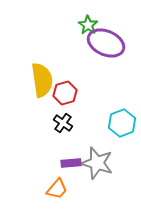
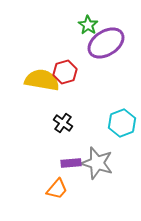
purple ellipse: rotated 57 degrees counterclockwise
yellow semicircle: rotated 72 degrees counterclockwise
red hexagon: moved 21 px up
